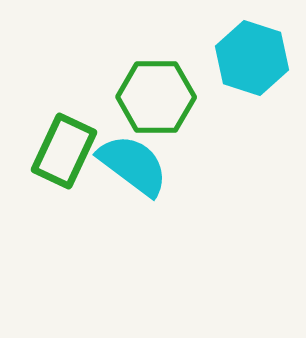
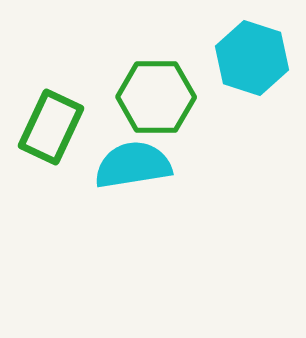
green rectangle: moved 13 px left, 24 px up
cyan semicircle: rotated 46 degrees counterclockwise
